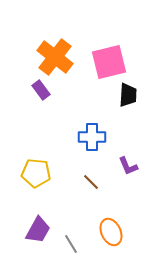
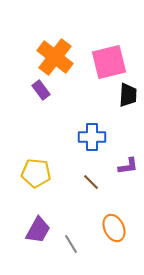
purple L-shape: rotated 75 degrees counterclockwise
orange ellipse: moved 3 px right, 4 px up
